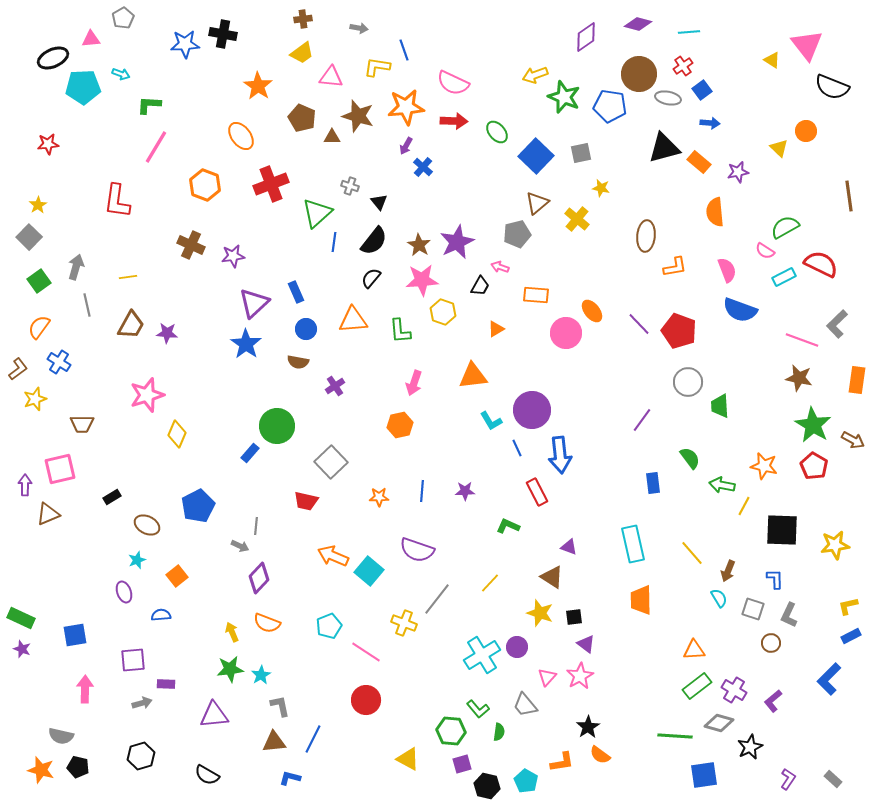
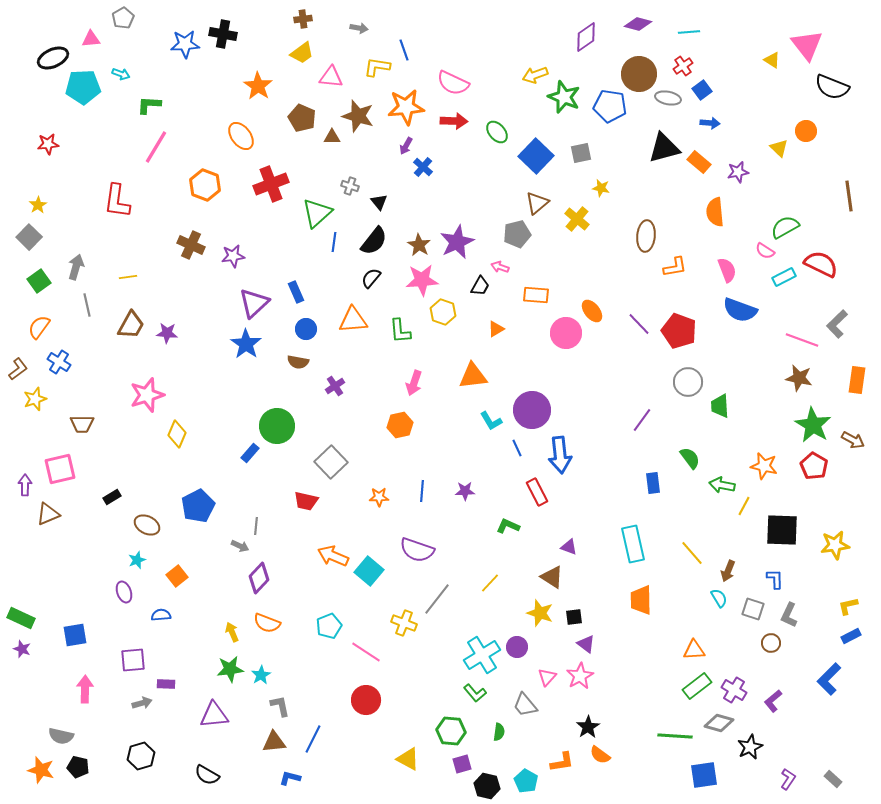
green L-shape at (478, 709): moved 3 px left, 16 px up
